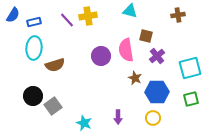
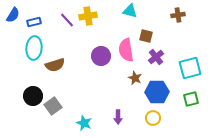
purple cross: moved 1 px left, 1 px down
